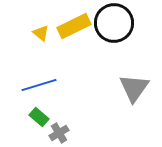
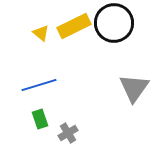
green rectangle: moved 1 px right, 2 px down; rotated 30 degrees clockwise
gray cross: moved 9 px right
